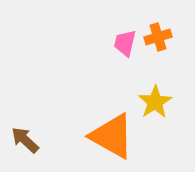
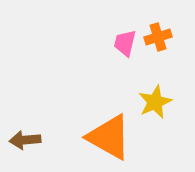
yellow star: rotated 8 degrees clockwise
orange triangle: moved 3 px left, 1 px down
brown arrow: rotated 48 degrees counterclockwise
